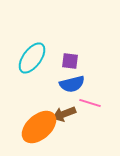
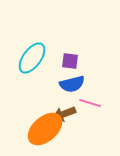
orange ellipse: moved 6 px right, 2 px down
